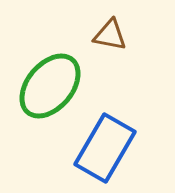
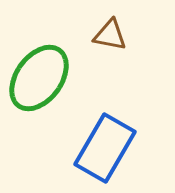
green ellipse: moved 11 px left, 8 px up; rotated 4 degrees counterclockwise
